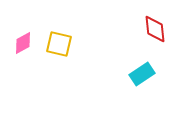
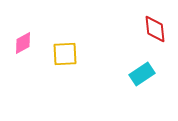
yellow square: moved 6 px right, 10 px down; rotated 16 degrees counterclockwise
